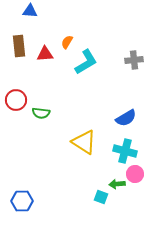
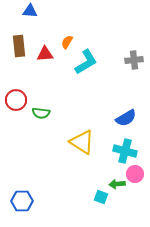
yellow triangle: moved 2 px left
